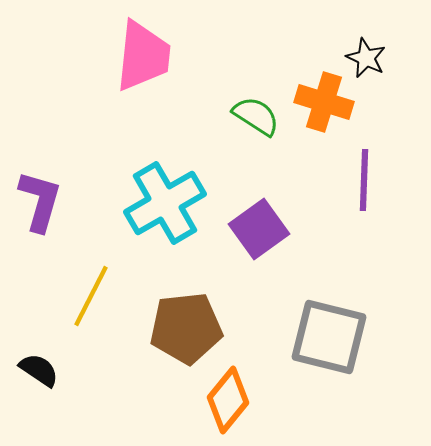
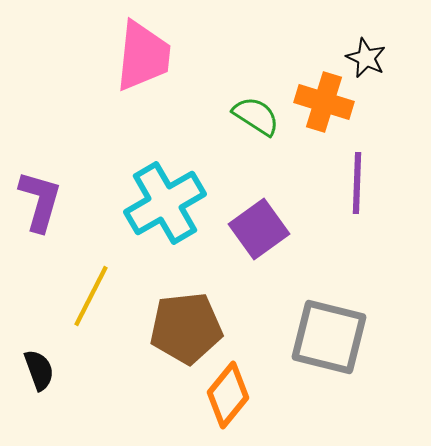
purple line: moved 7 px left, 3 px down
black semicircle: rotated 36 degrees clockwise
orange diamond: moved 5 px up
